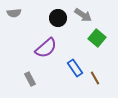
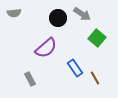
gray arrow: moved 1 px left, 1 px up
